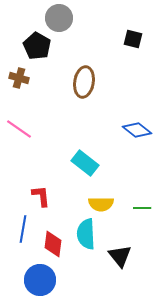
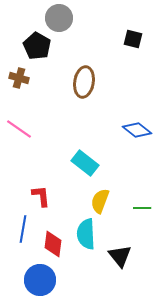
yellow semicircle: moved 1 px left, 3 px up; rotated 110 degrees clockwise
